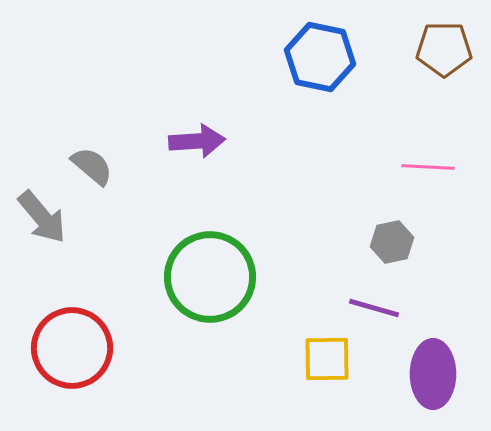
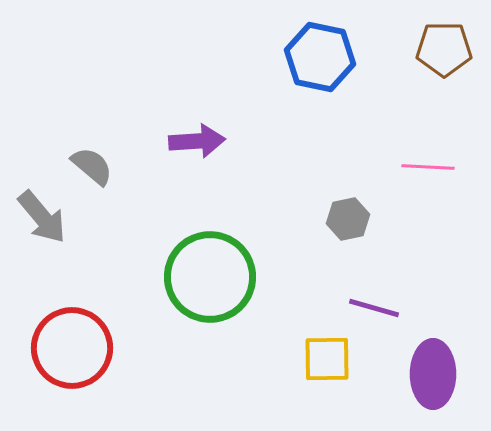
gray hexagon: moved 44 px left, 23 px up
